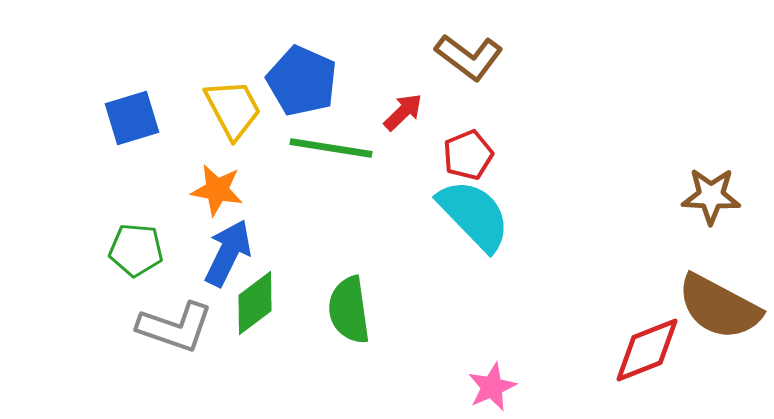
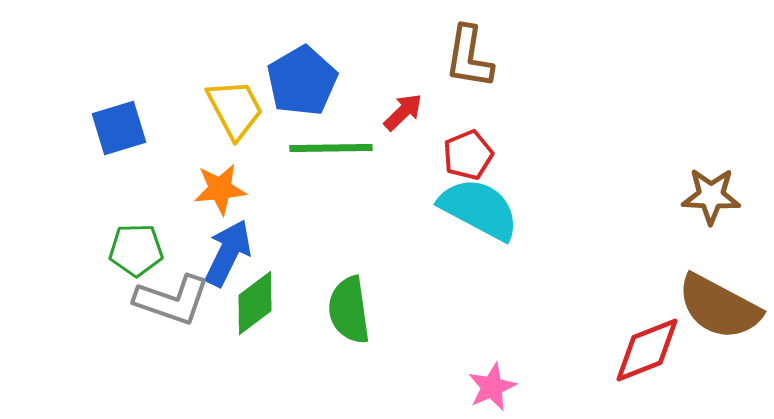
brown L-shape: rotated 62 degrees clockwise
blue pentagon: rotated 18 degrees clockwise
yellow trapezoid: moved 2 px right
blue square: moved 13 px left, 10 px down
green line: rotated 10 degrees counterclockwise
orange star: moved 3 px right, 1 px up; rotated 16 degrees counterclockwise
cyan semicircle: moved 5 px right, 6 px up; rotated 18 degrees counterclockwise
green pentagon: rotated 6 degrees counterclockwise
gray L-shape: moved 3 px left, 27 px up
